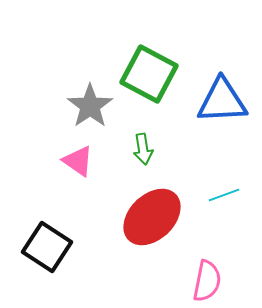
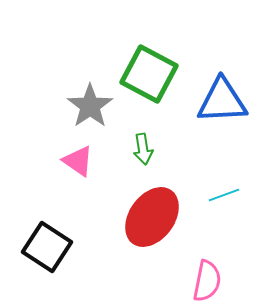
red ellipse: rotated 10 degrees counterclockwise
